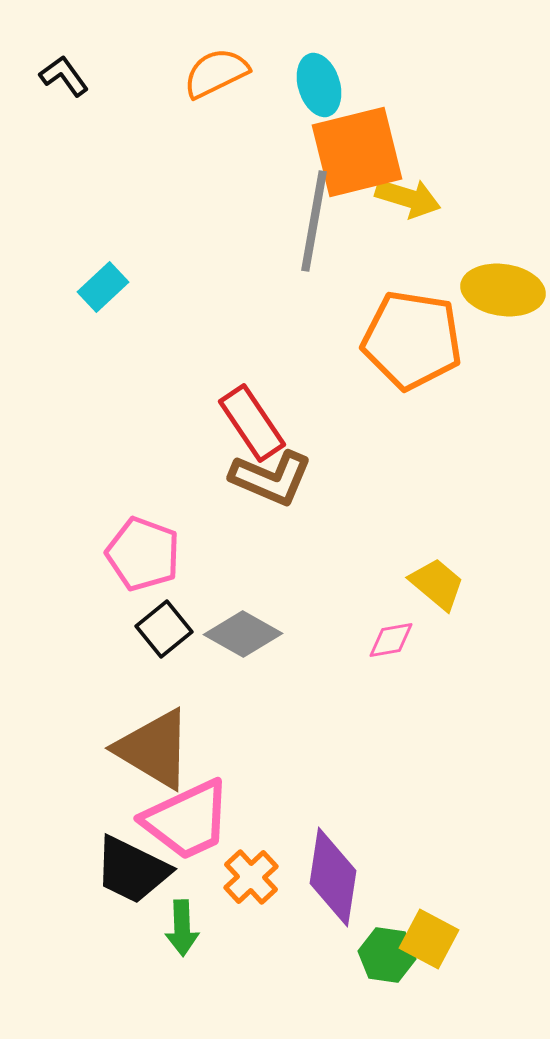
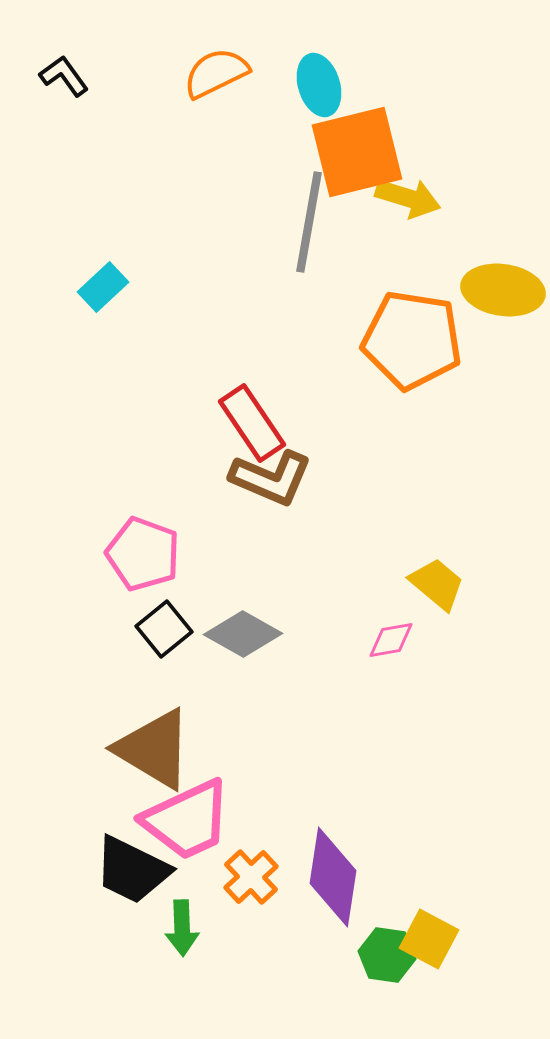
gray line: moved 5 px left, 1 px down
